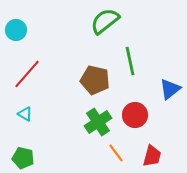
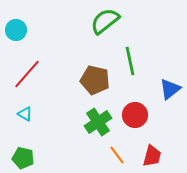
orange line: moved 1 px right, 2 px down
